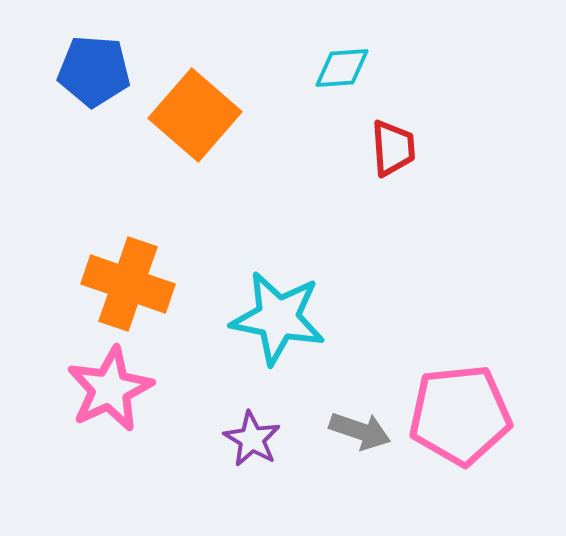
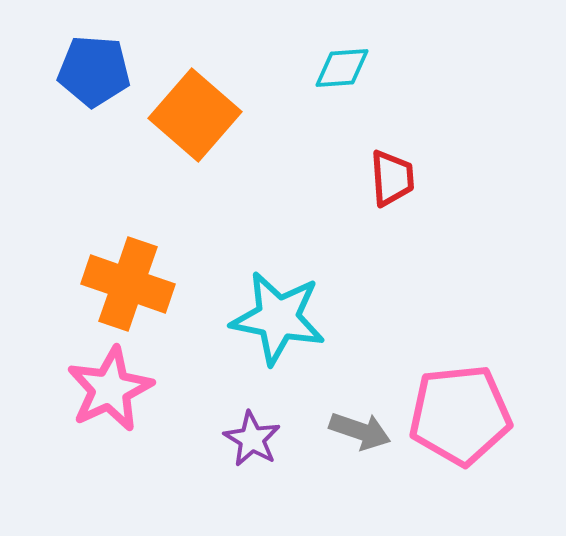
red trapezoid: moved 1 px left, 30 px down
